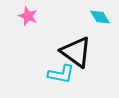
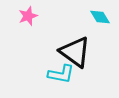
pink star: rotated 30 degrees clockwise
black triangle: moved 1 px left
